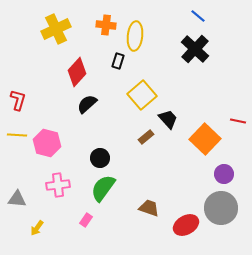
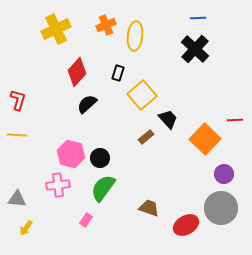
blue line: moved 2 px down; rotated 42 degrees counterclockwise
orange cross: rotated 30 degrees counterclockwise
black rectangle: moved 12 px down
red line: moved 3 px left, 1 px up; rotated 14 degrees counterclockwise
pink hexagon: moved 24 px right, 11 px down
yellow arrow: moved 11 px left
